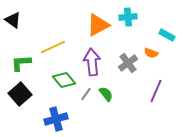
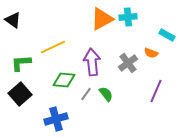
orange triangle: moved 4 px right, 6 px up
green diamond: rotated 45 degrees counterclockwise
